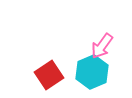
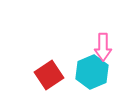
pink arrow: moved 1 px right, 1 px down; rotated 36 degrees counterclockwise
